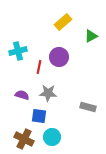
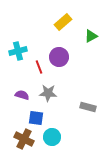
red line: rotated 32 degrees counterclockwise
blue square: moved 3 px left, 2 px down
